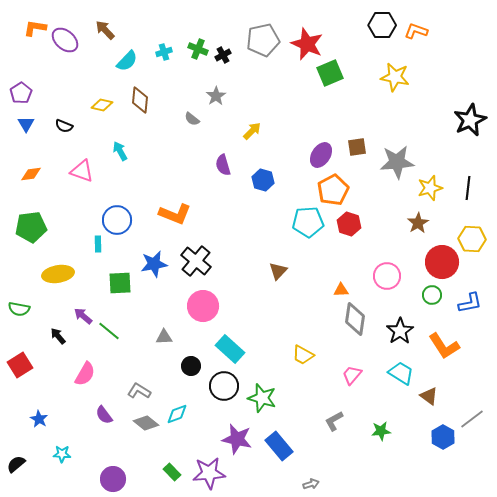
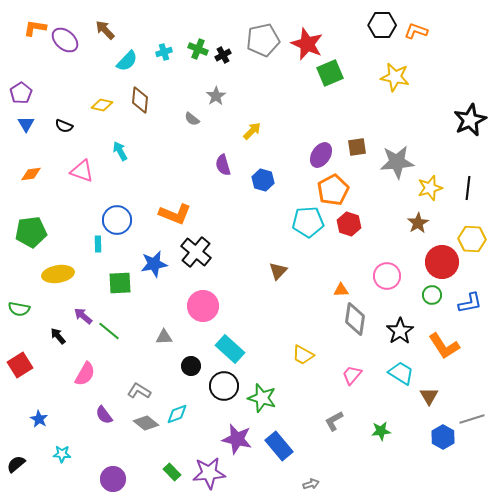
green pentagon at (31, 227): moved 5 px down
black cross at (196, 261): moved 9 px up
brown triangle at (429, 396): rotated 24 degrees clockwise
gray line at (472, 419): rotated 20 degrees clockwise
